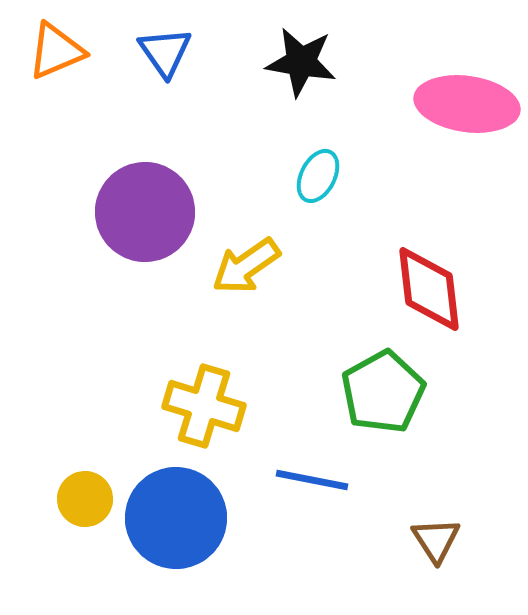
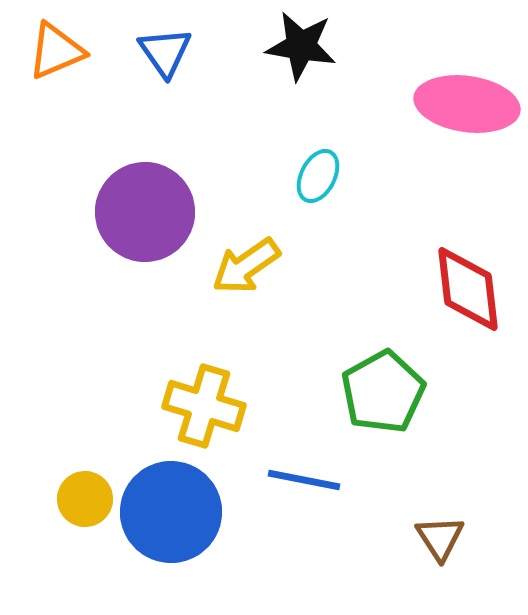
black star: moved 16 px up
red diamond: moved 39 px right
blue line: moved 8 px left
blue circle: moved 5 px left, 6 px up
brown triangle: moved 4 px right, 2 px up
